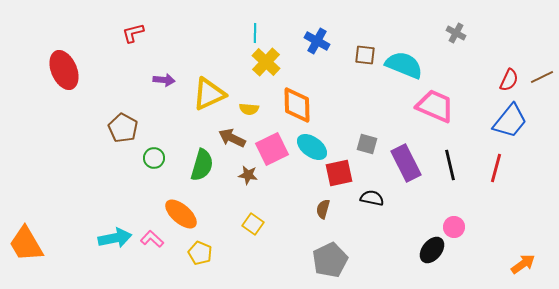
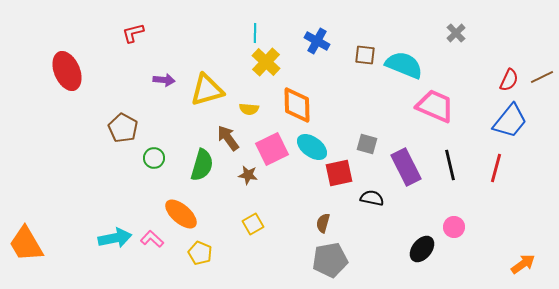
gray cross: rotated 18 degrees clockwise
red ellipse: moved 3 px right, 1 px down
yellow triangle: moved 2 px left, 4 px up; rotated 9 degrees clockwise
brown arrow: moved 4 px left; rotated 28 degrees clockwise
purple rectangle: moved 4 px down
brown semicircle: moved 14 px down
yellow square: rotated 25 degrees clockwise
black ellipse: moved 10 px left, 1 px up
gray pentagon: rotated 16 degrees clockwise
